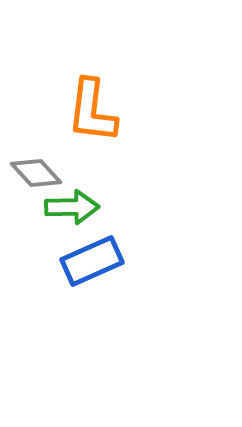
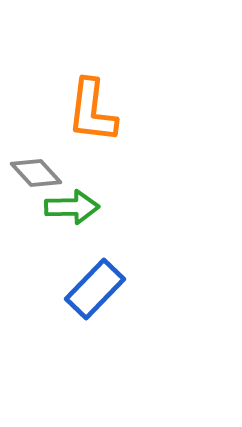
blue rectangle: moved 3 px right, 28 px down; rotated 22 degrees counterclockwise
